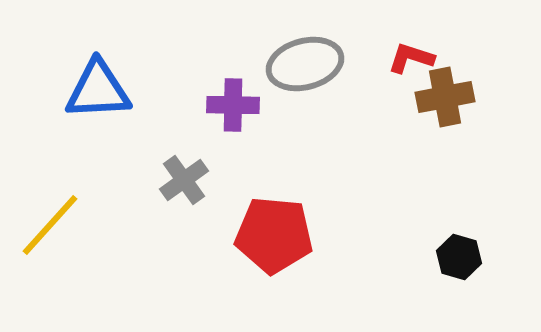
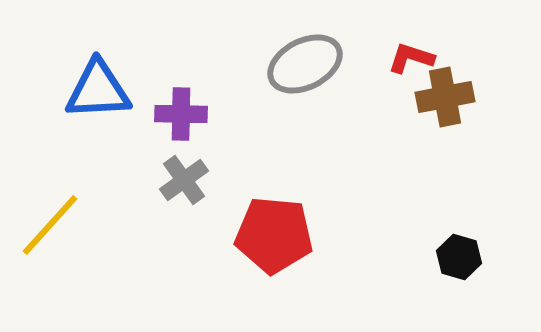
gray ellipse: rotated 12 degrees counterclockwise
purple cross: moved 52 px left, 9 px down
